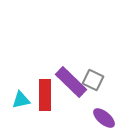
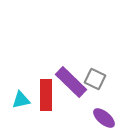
gray square: moved 2 px right, 1 px up
red rectangle: moved 1 px right
